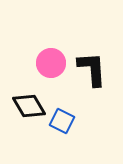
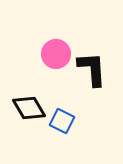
pink circle: moved 5 px right, 9 px up
black diamond: moved 2 px down
